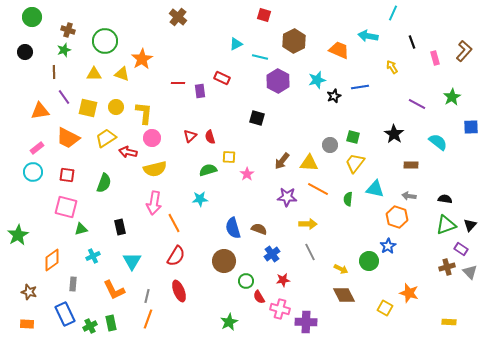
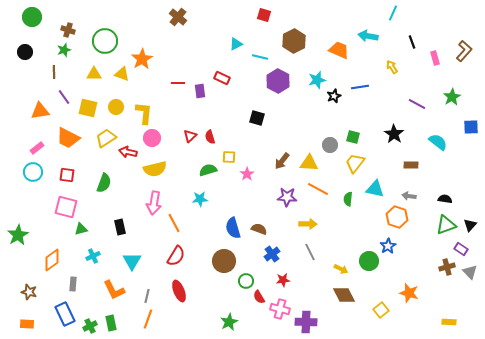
yellow square at (385, 308): moved 4 px left, 2 px down; rotated 21 degrees clockwise
